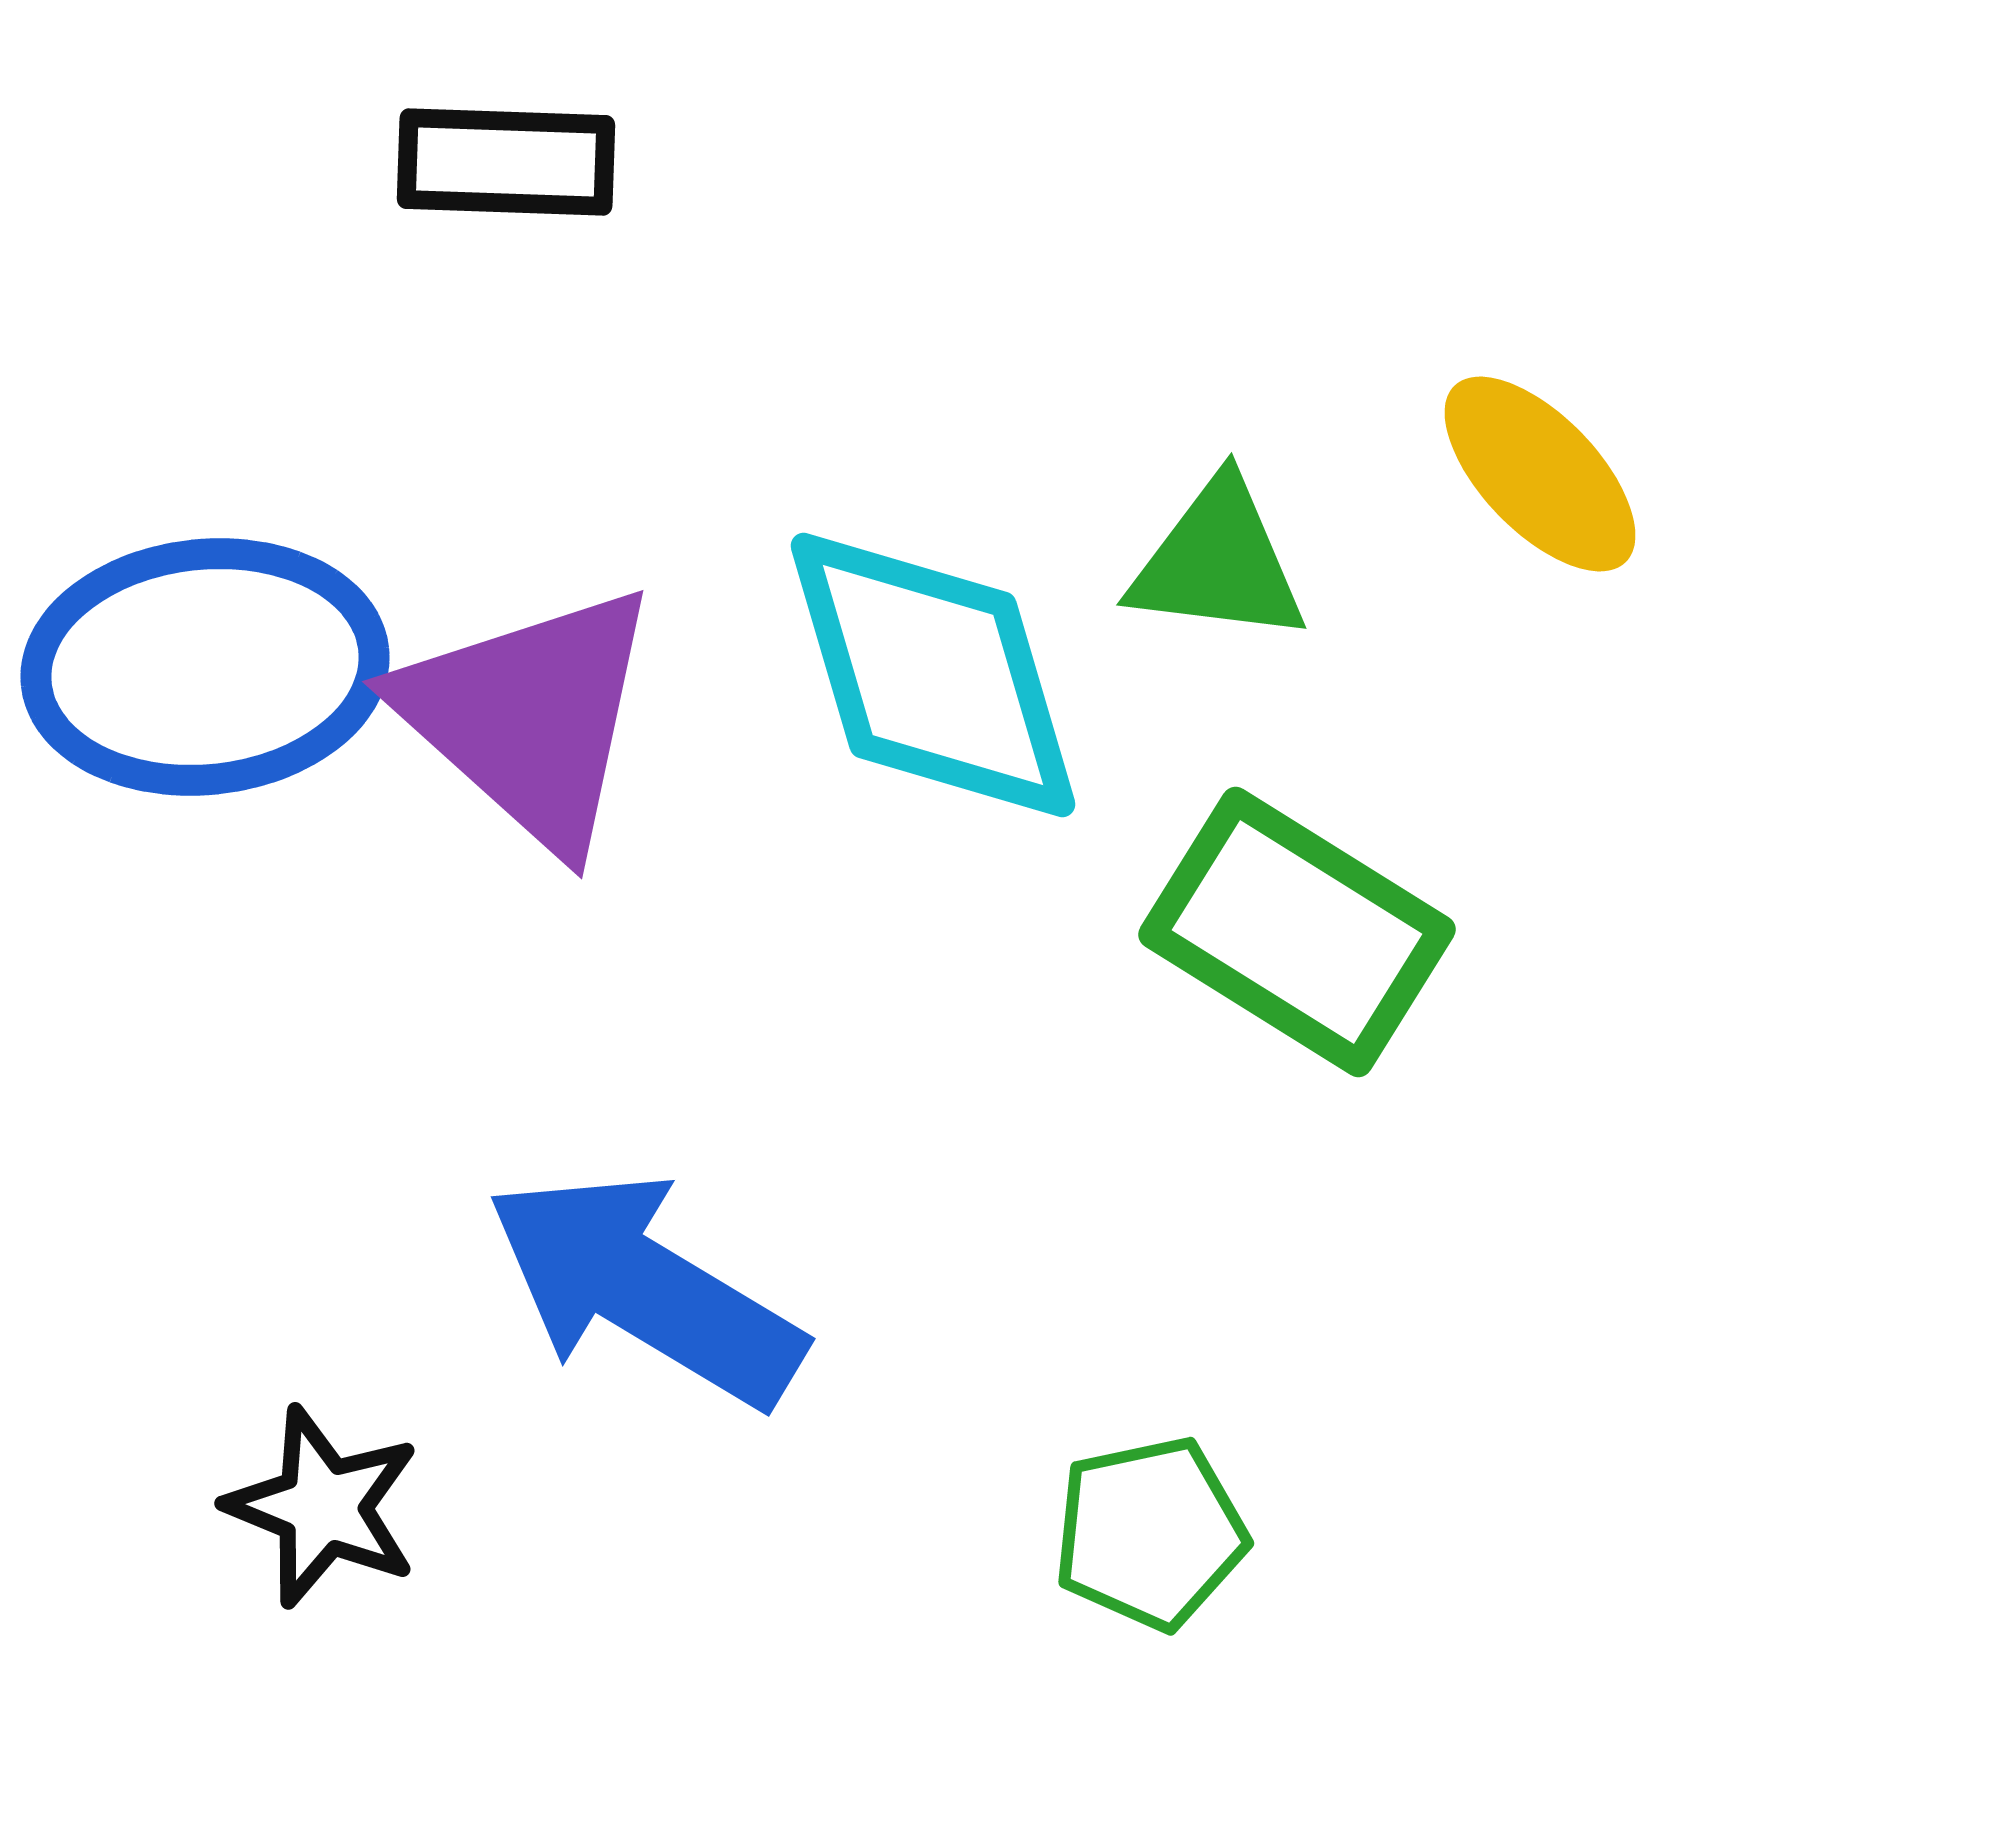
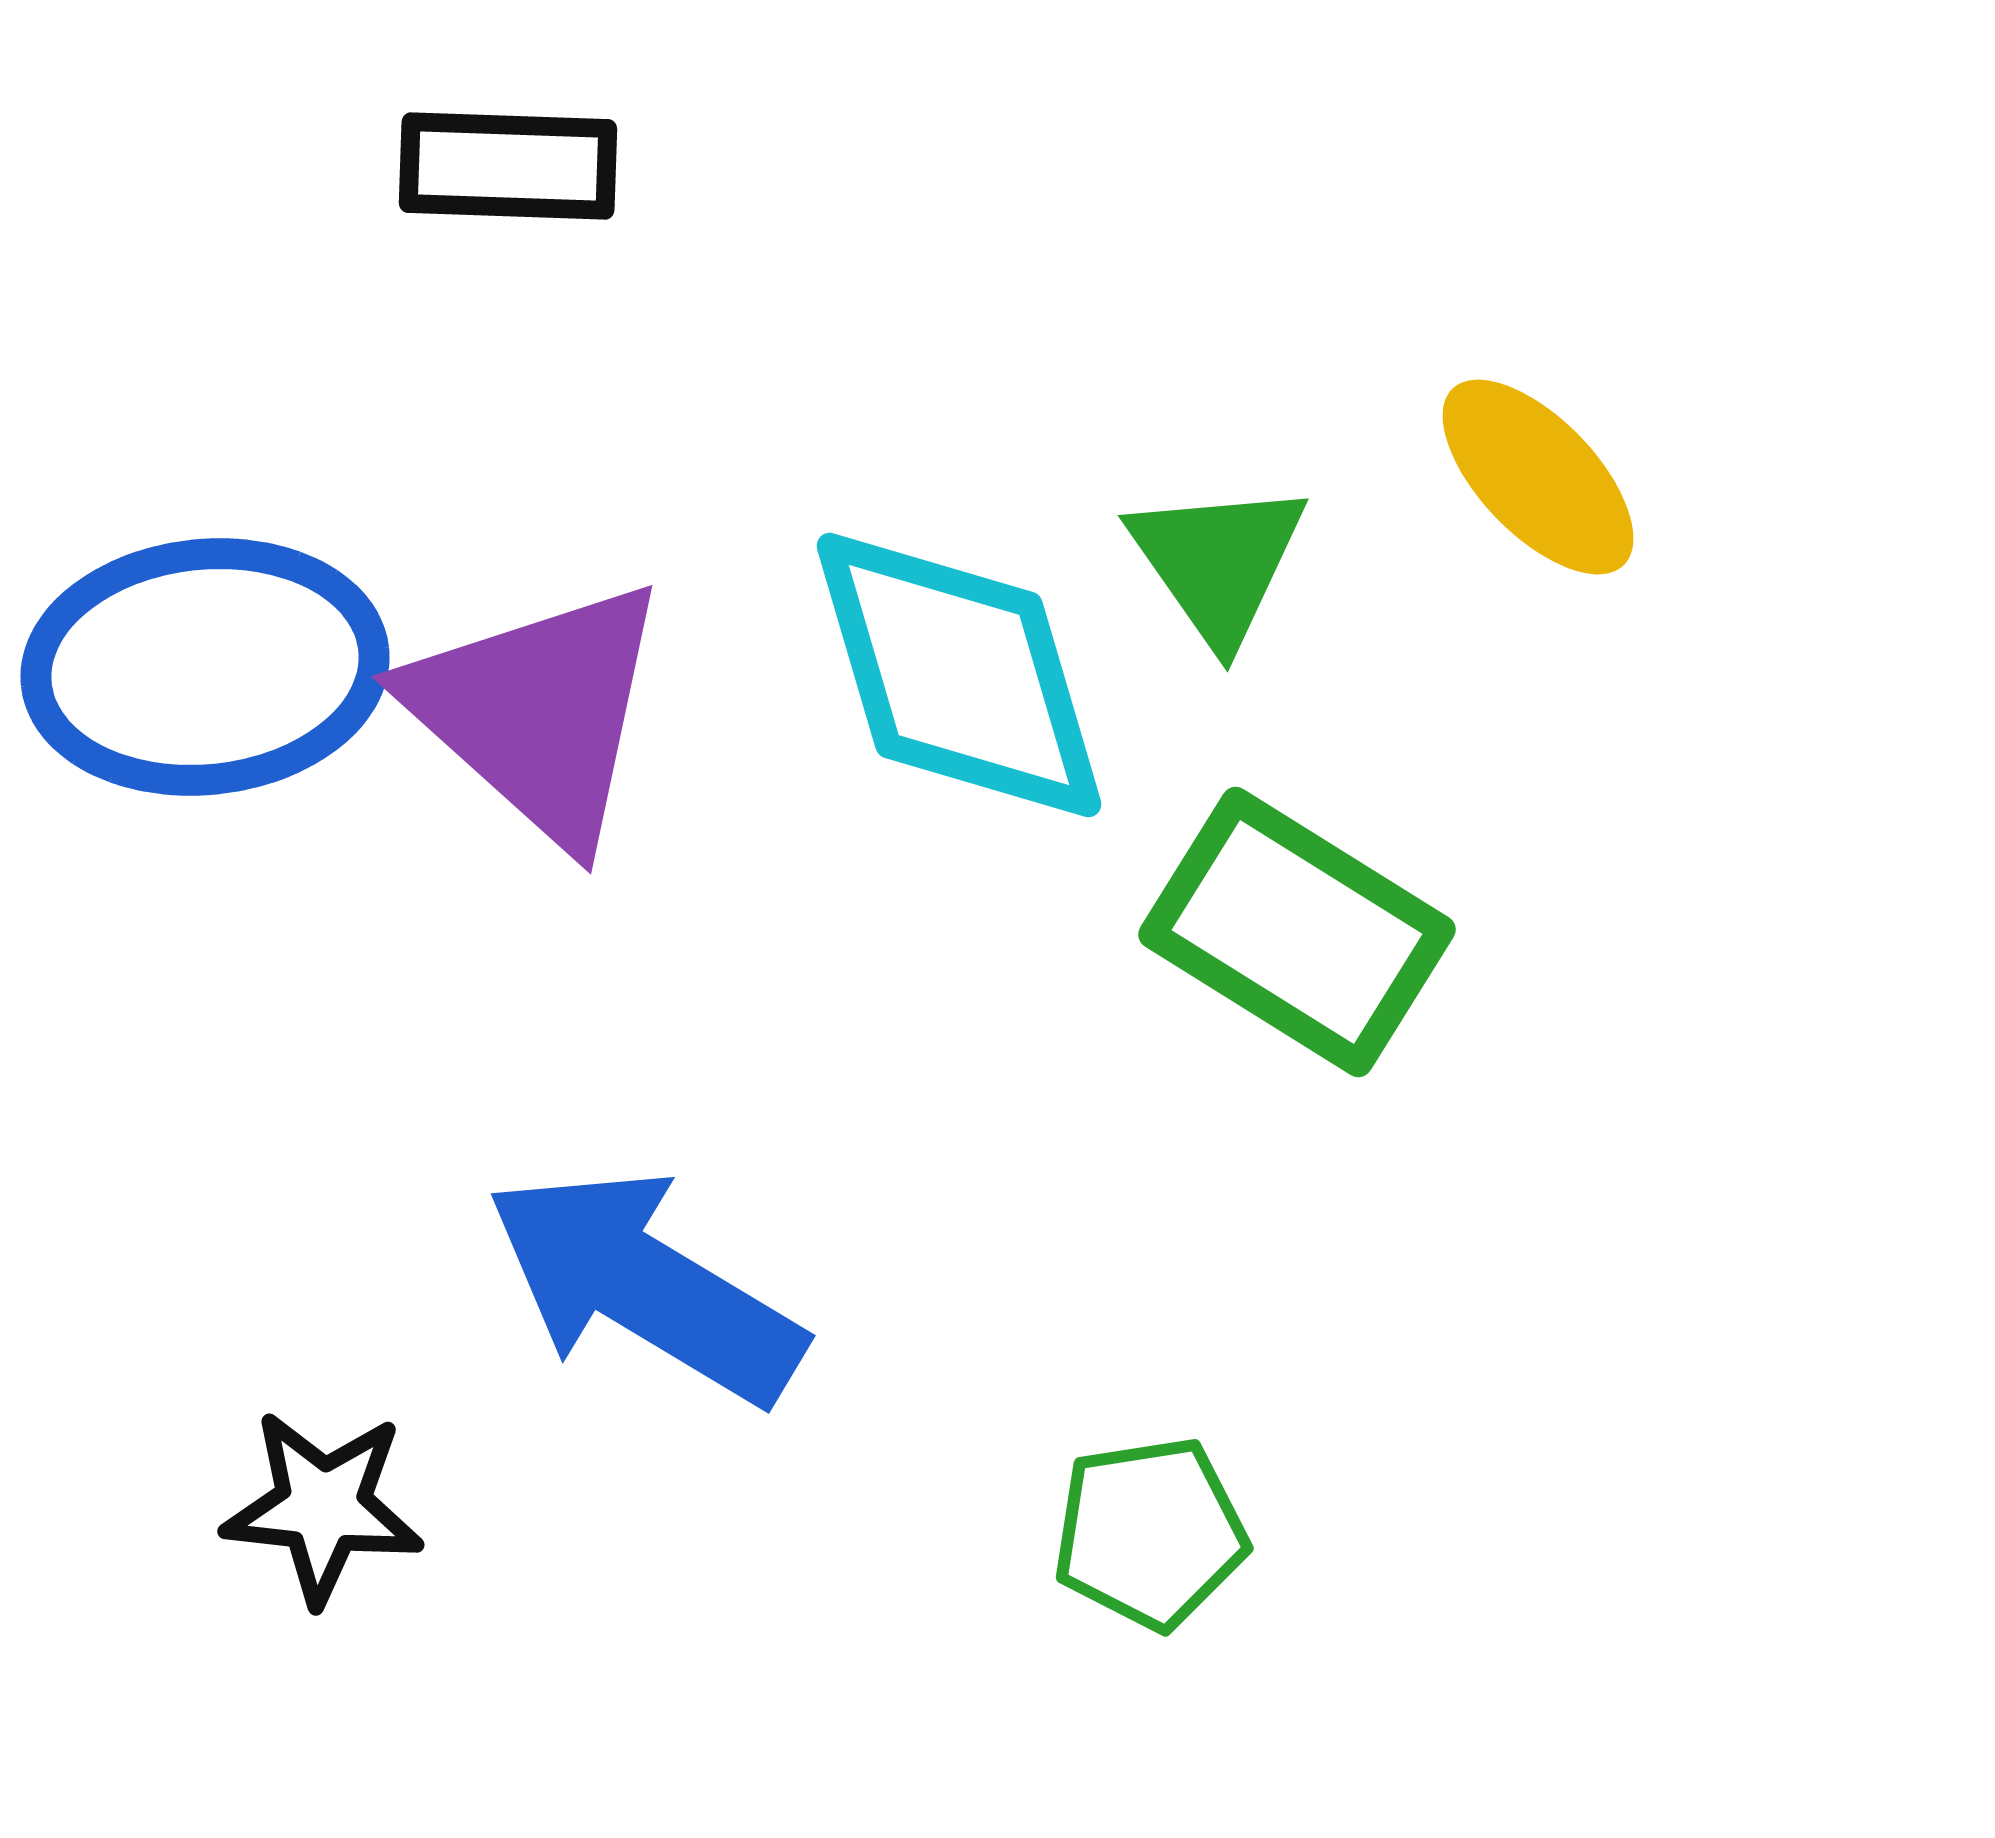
black rectangle: moved 2 px right, 4 px down
yellow ellipse: moved 2 px left, 3 px down
green triangle: rotated 48 degrees clockwise
cyan diamond: moved 26 px right
purple triangle: moved 9 px right, 5 px up
blue arrow: moved 3 px up
black star: rotated 16 degrees counterclockwise
green pentagon: rotated 3 degrees clockwise
